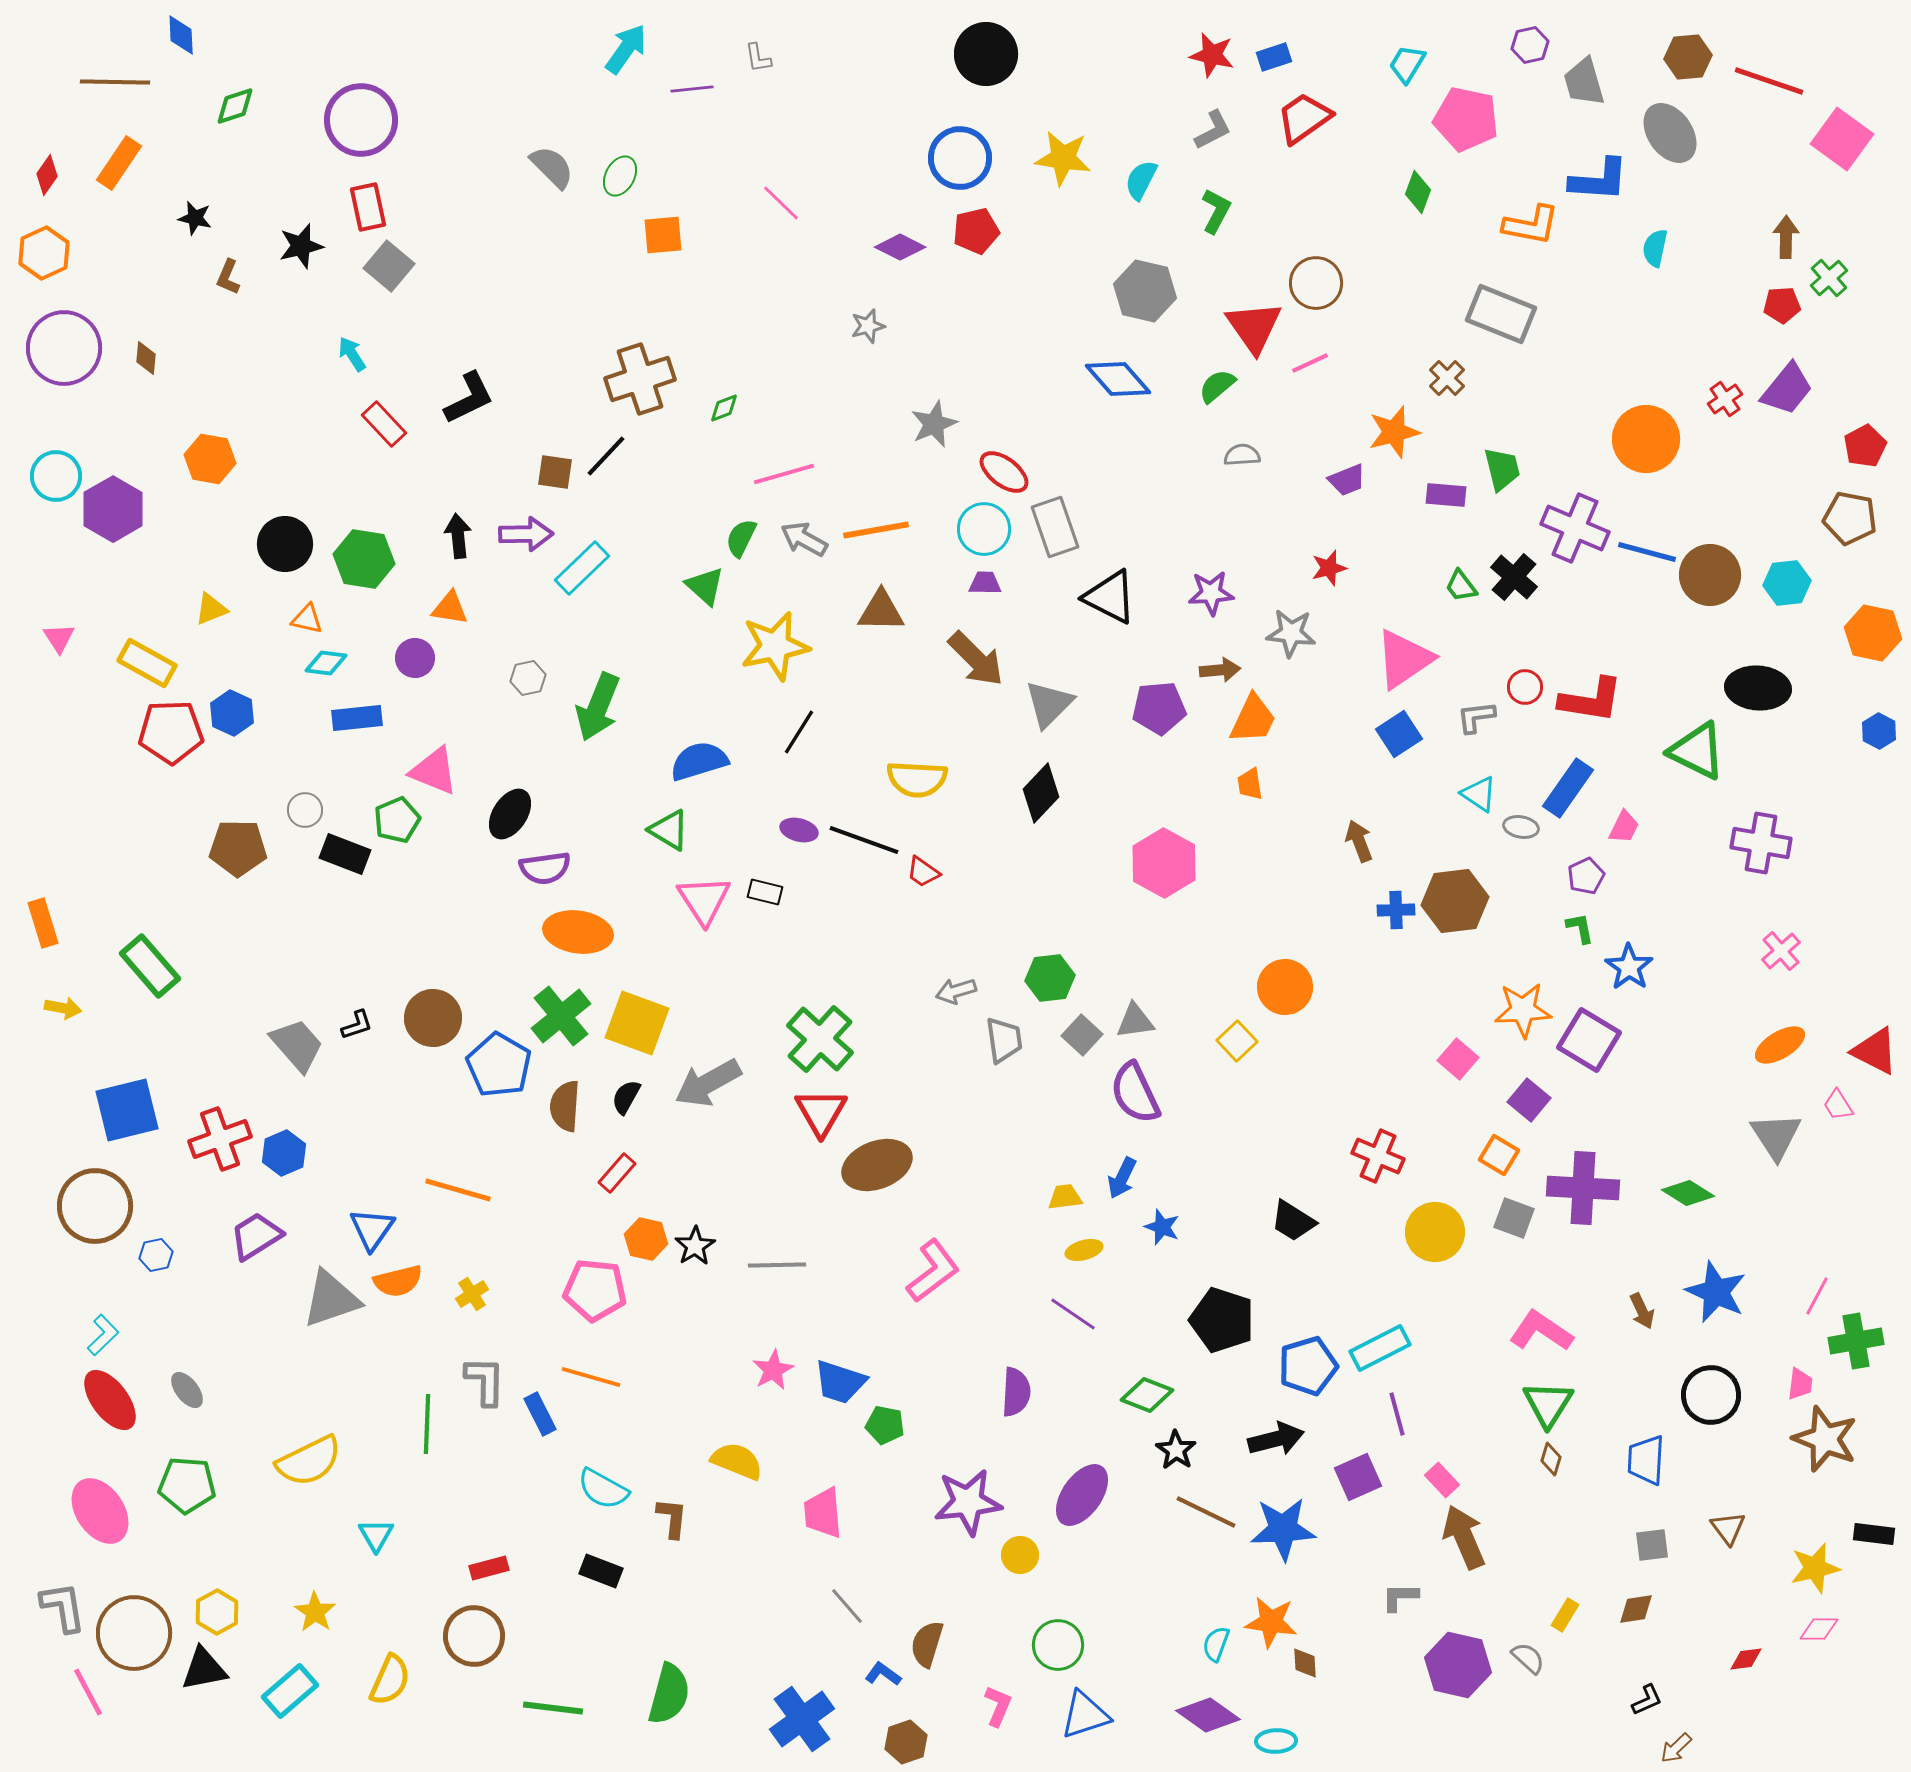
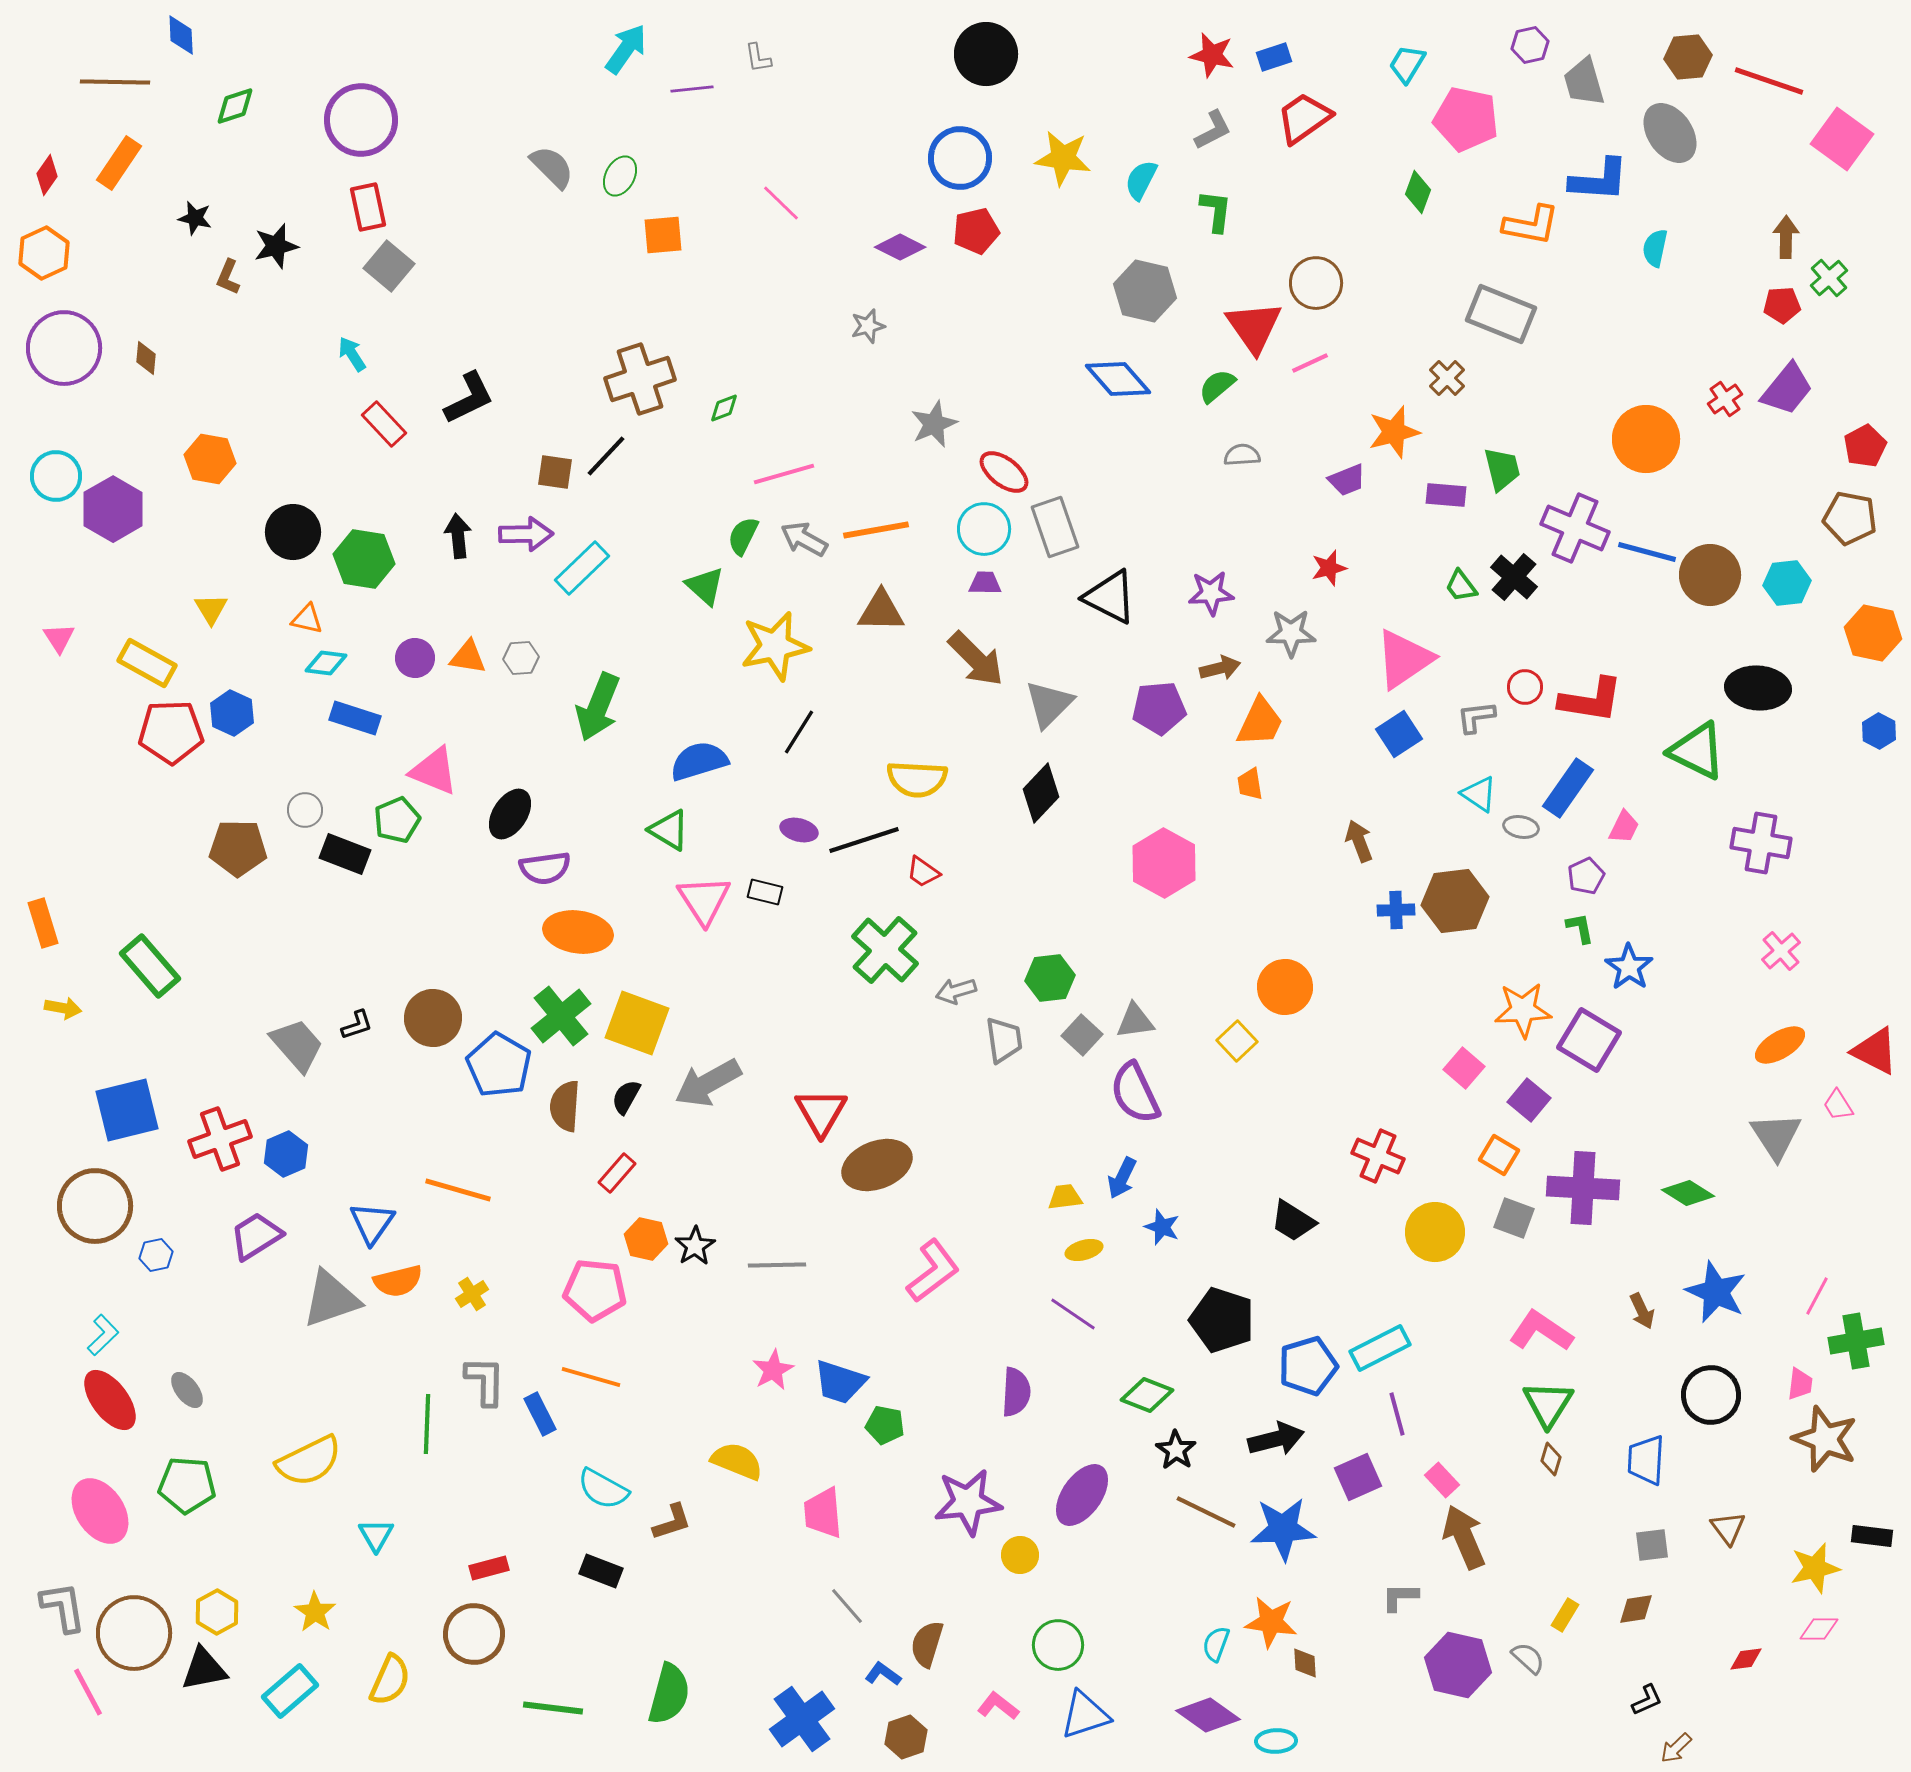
green L-shape at (1216, 211): rotated 21 degrees counterclockwise
black star at (301, 246): moved 25 px left
green semicircle at (741, 538): moved 2 px right, 2 px up
black circle at (285, 544): moved 8 px right, 12 px up
orange triangle at (450, 608): moved 18 px right, 49 px down
yellow triangle at (211, 609): rotated 39 degrees counterclockwise
gray star at (1291, 633): rotated 6 degrees counterclockwise
brown arrow at (1220, 670): moved 2 px up; rotated 9 degrees counterclockwise
gray hexagon at (528, 678): moved 7 px left, 20 px up; rotated 8 degrees clockwise
blue rectangle at (357, 718): moved 2 px left; rotated 24 degrees clockwise
orange trapezoid at (1253, 719): moved 7 px right, 3 px down
black line at (864, 840): rotated 38 degrees counterclockwise
green cross at (820, 1039): moved 65 px right, 89 px up
pink square at (1458, 1059): moved 6 px right, 9 px down
blue hexagon at (284, 1153): moved 2 px right, 1 px down
blue triangle at (372, 1229): moved 6 px up
brown L-shape at (672, 1518): moved 4 px down; rotated 66 degrees clockwise
black rectangle at (1874, 1534): moved 2 px left, 2 px down
brown circle at (474, 1636): moved 2 px up
pink L-shape at (998, 1706): rotated 75 degrees counterclockwise
brown hexagon at (906, 1742): moved 5 px up
